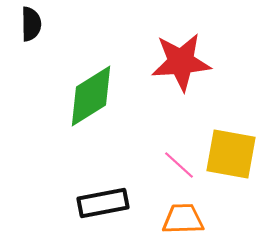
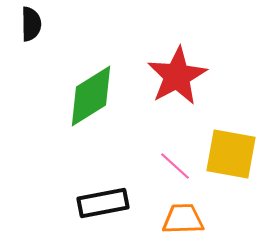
red star: moved 4 px left, 14 px down; rotated 24 degrees counterclockwise
pink line: moved 4 px left, 1 px down
